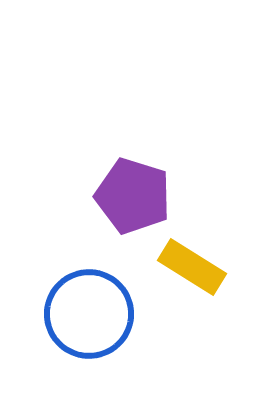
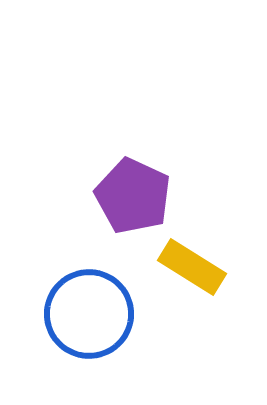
purple pentagon: rotated 8 degrees clockwise
